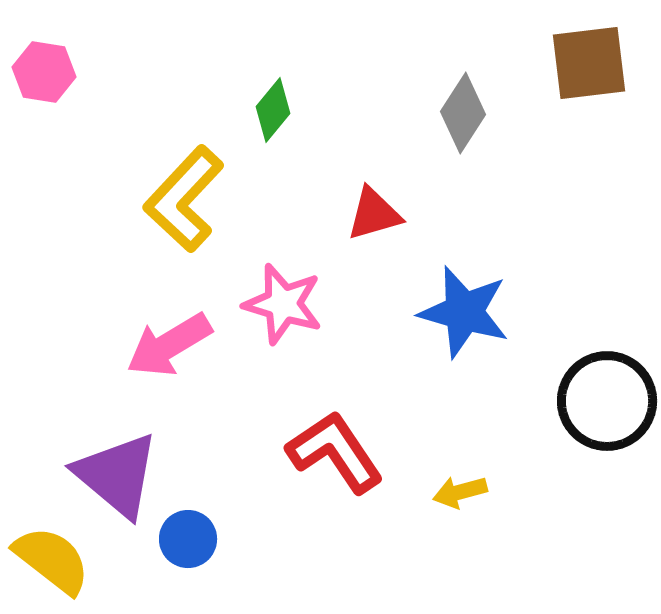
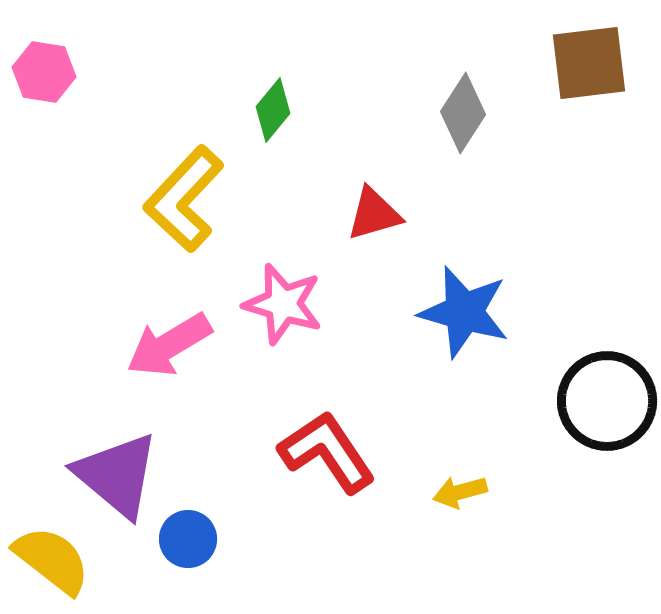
red L-shape: moved 8 px left
